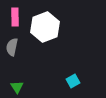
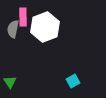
pink rectangle: moved 8 px right
gray semicircle: moved 1 px right, 18 px up
green triangle: moved 7 px left, 5 px up
